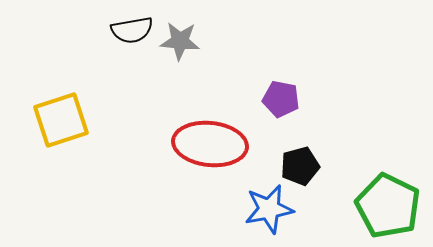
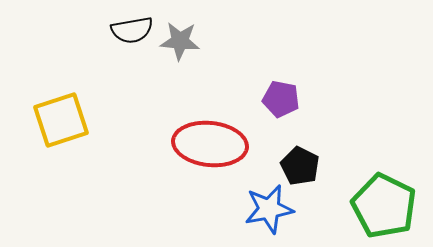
black pentagon: rotated 30 degrees counterclockwise
green pentagon: moved 4 px left
